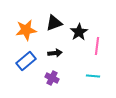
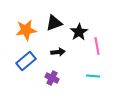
pink line: rotated 18 degrees counterclockwise
black arrow: moved 3 px right, 1 px up
